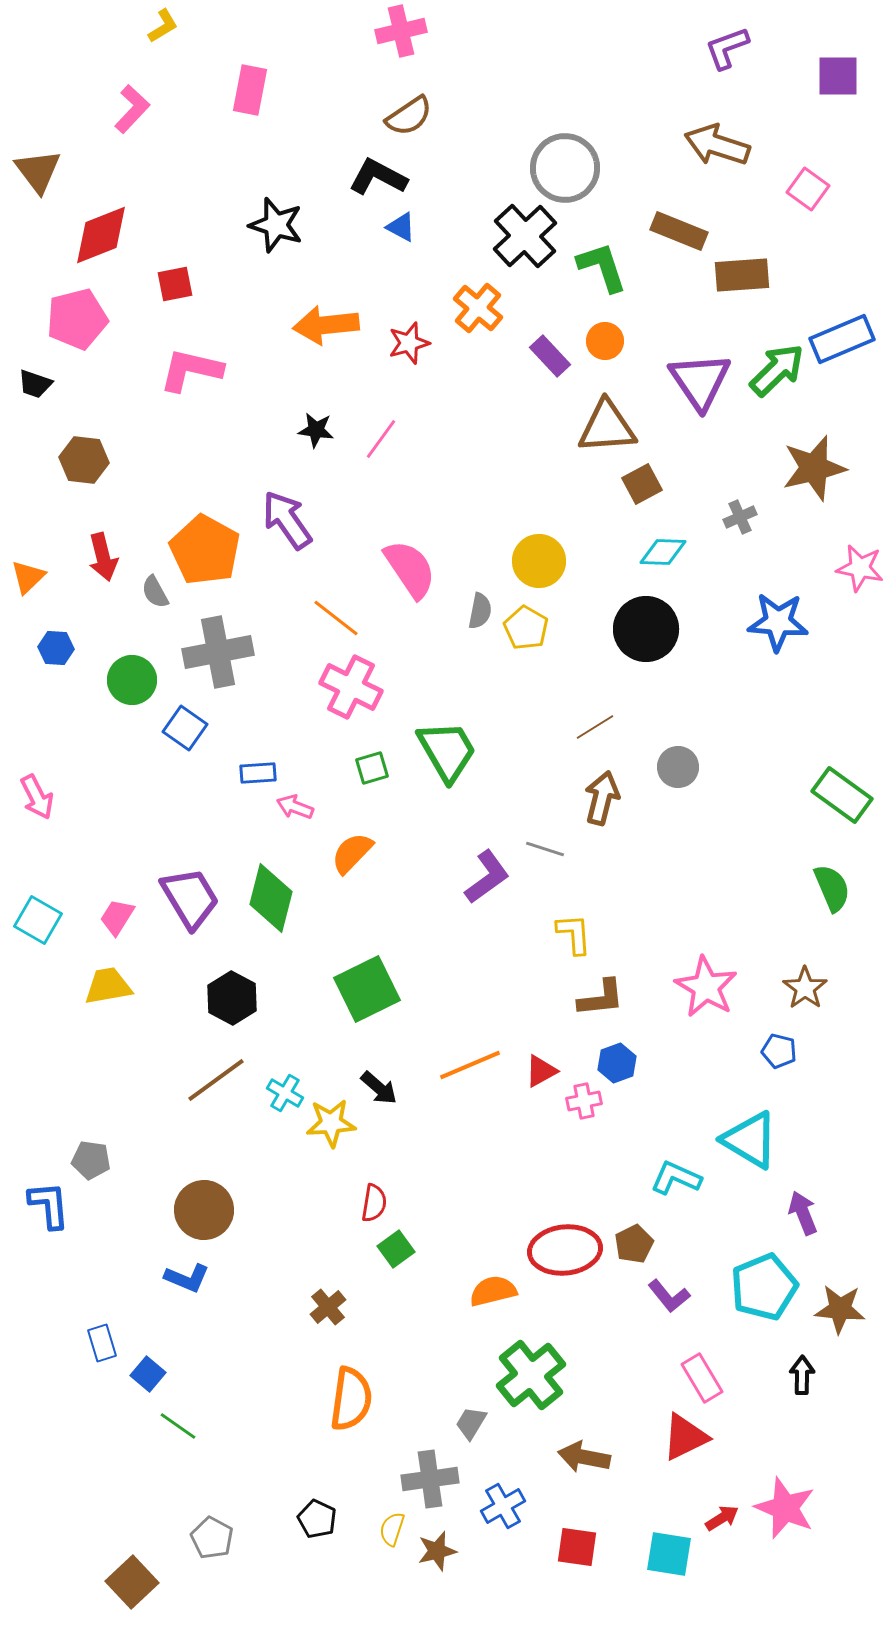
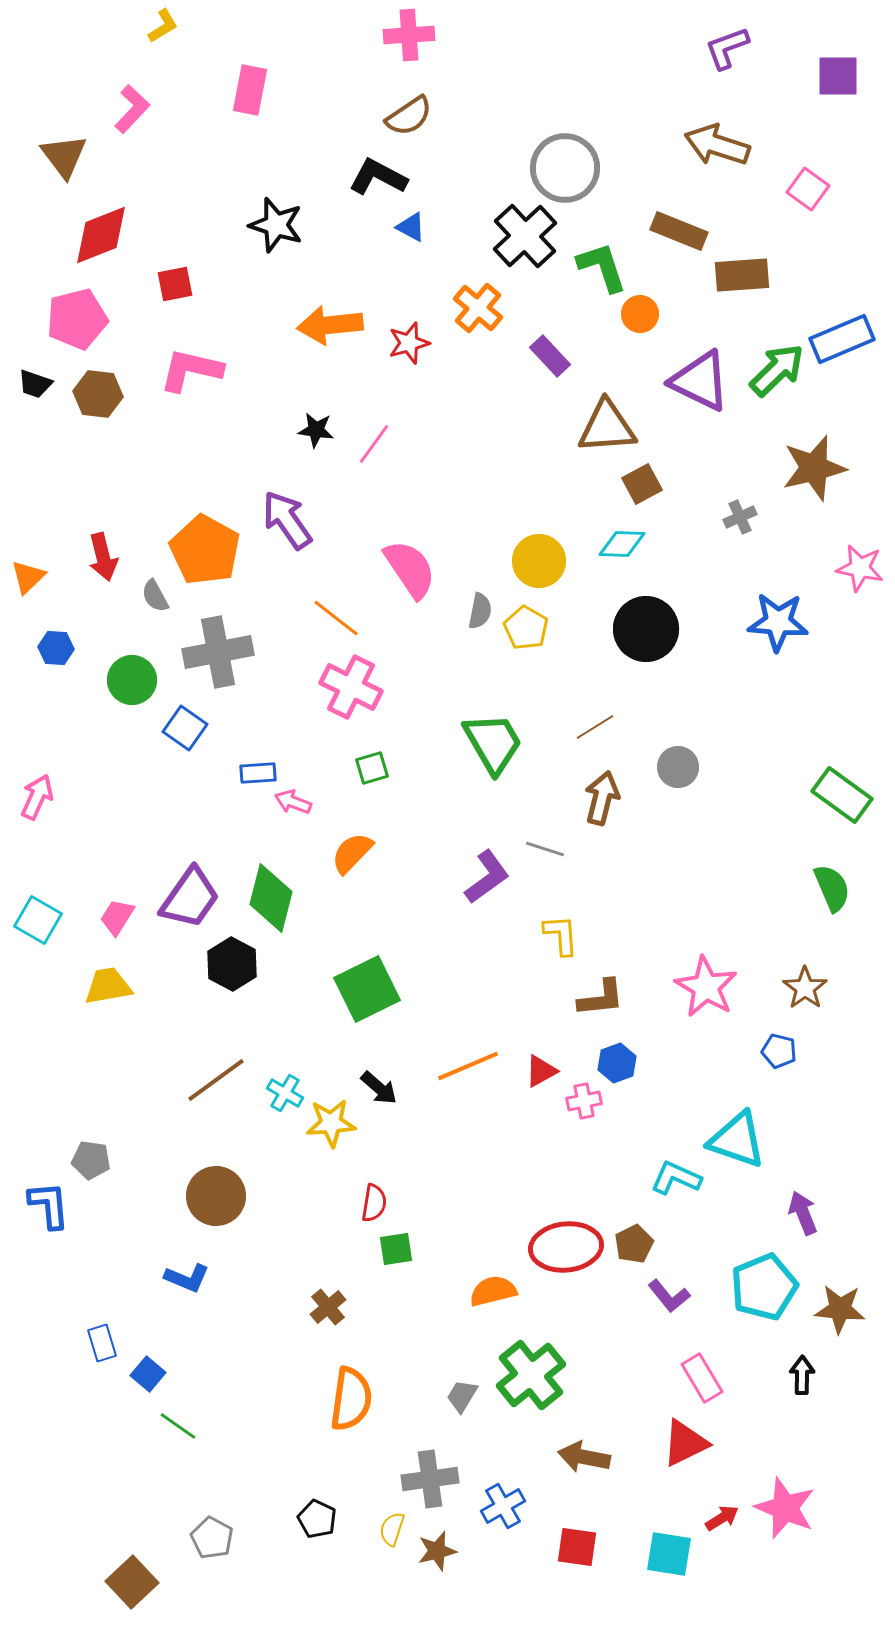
pink cross at (401, 31): moved 8 px right, 4 px down; rotated 9 degrees clockwise
brown triangle at (38, 171): moved 26 px right, 15 px up
blue triangle at (401, 227): moved 10 px right
orange arrow at (326, 325): moved 4 px right
orange circle at (605, 341): moved 35 px right, 27 px up
purple triangle at (700, 381): rotated 30 degrees counterclockwise
pink line at (381, 439): moved 7 px left, 5 px down
brown hexagon at (84, 460): moved 14 px right, 66 px up
cyan diamond at (663, 552): moved 41 px left, 8 px up
gray semicircle at (155, 592): moved 4 px down
green trapezoid at (447, 751): moved 46 px right, 8 px up
pink arrow at (37, 797): rotated 129 degrees counterclockwise
pink arrow at (295, 807): moved 2 px left, 5 px up
purple trapezoid at (190, 898): rotated 66 degrees clockwise
yellow L-shape at (574, 934): moved 13 px left, 1 px down
black hexagon at (232, 998): moved 34 px up
orange line at (470, 1065): moved 2 px left, 1 px down
cyan triangle at (750, 1140): moved 13 px left; rotated 12 degrees counterclockwise
brown circle at (204, 1210): moved 12 px right, 14 px up
green square at (396, 1249): rotated 27 degrees clockwise
red ellipse at (565, 1250): moved 1 px right, 3 px up
gray trapezoid at (471, 1423): moved 9 px left, 27 px up
red triangle at (685, 1437): moved 6 px down
